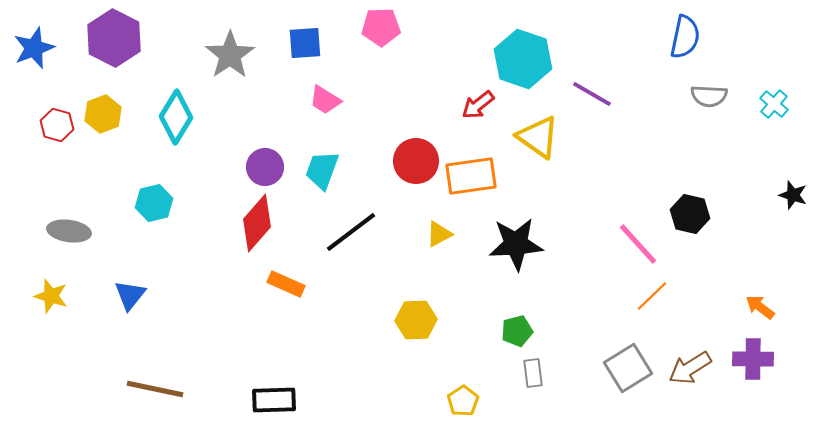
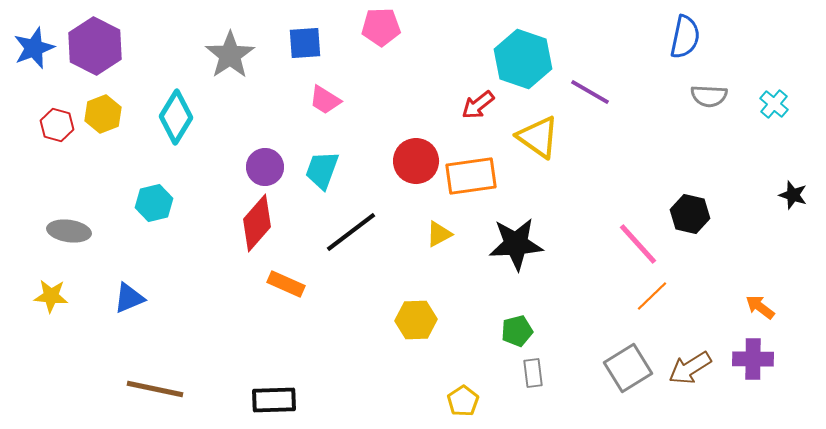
purple hexagon at (114, 38): moved 19 px left, 8 px down
purple line at (592, 94): moved 2 px left, 2 px up
blue triangle at (130, 295): moved 1 px left, 3 px down; rotated 28 degrees clockwise
yellow star at (51, 296): rotated 12 degrees counterclockwise
